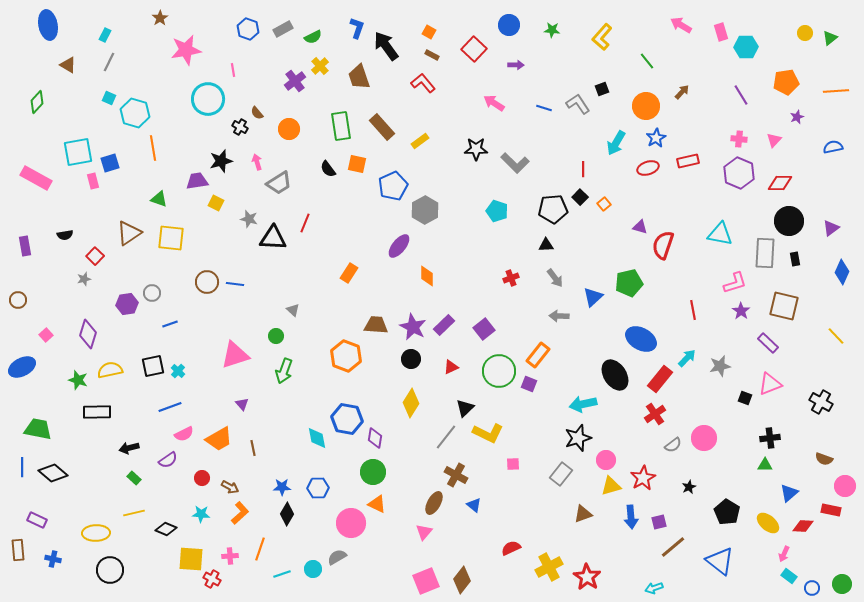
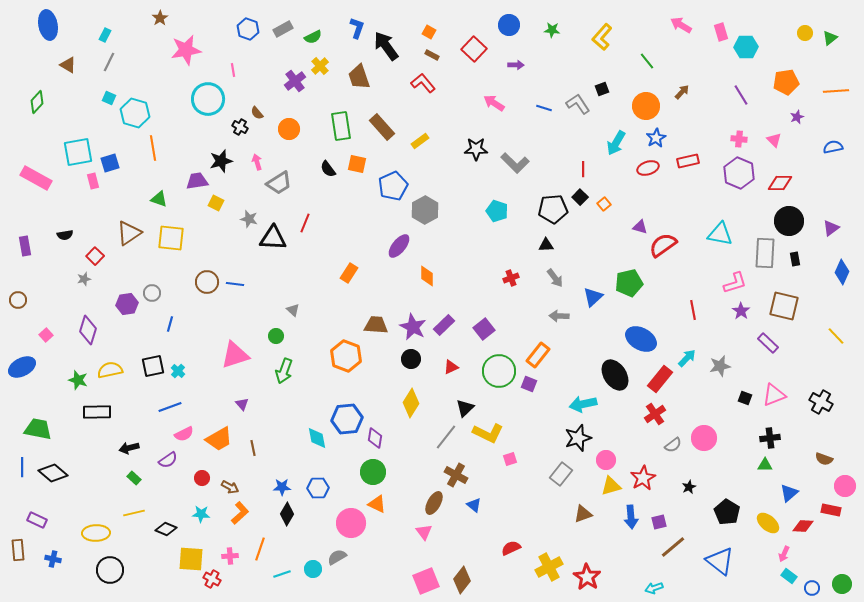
pink triangle at (774, 140): rotated 28 degrees counterclockwise
red semicircle at (663, 245): rotated 36 degrees clockwise
blue line at (170, 324): rotated 56 degrees counterclockwise
purple diamond at (88, 334): moved 4 px up
pink triangle at (770, 384): moved 4 px right, 11 px down
blue hexagon at (347, 419): rotated 16 degrees counterclockwise
pink square at (513, 464): moved 3 px left, 5 px up; rotated 16 degrees counterclockwise
pink triangle at (424, 532): rotated 18 degrees counterclockwise
